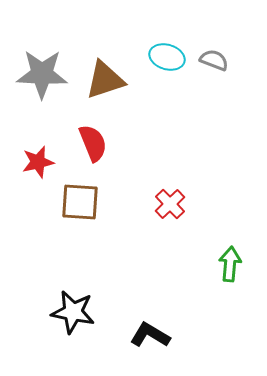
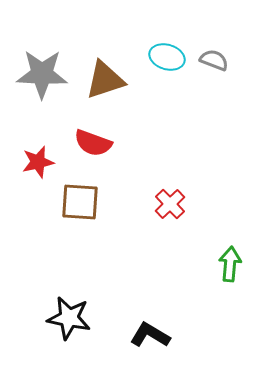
red semicircle: rotated 132 degrees clockwise
black star: moved 4 px left, 6 px down
